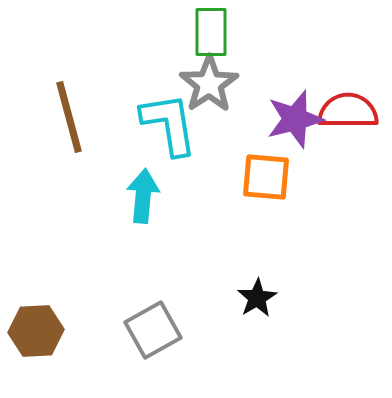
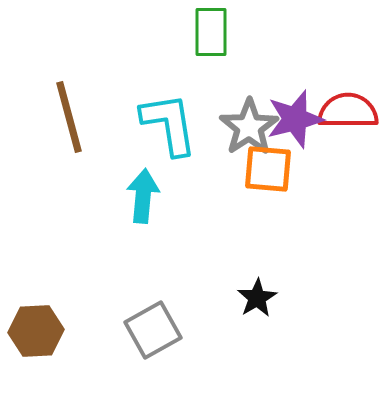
gray star: moved 40 px right, 43 px down
orange square: moved 2 px right, 8 px up
